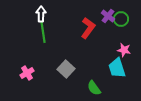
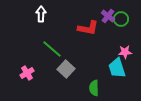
red L-shape: rotated 65 degrees clockwise
green line: moved 9 px right, 17 px down; rotated 40 degrees counterclockwise
pink star: moved 1 px right, 2 px down; rotated 16 degrees counterclockwise
green semicircle: rotated 35 degrees clockwise
